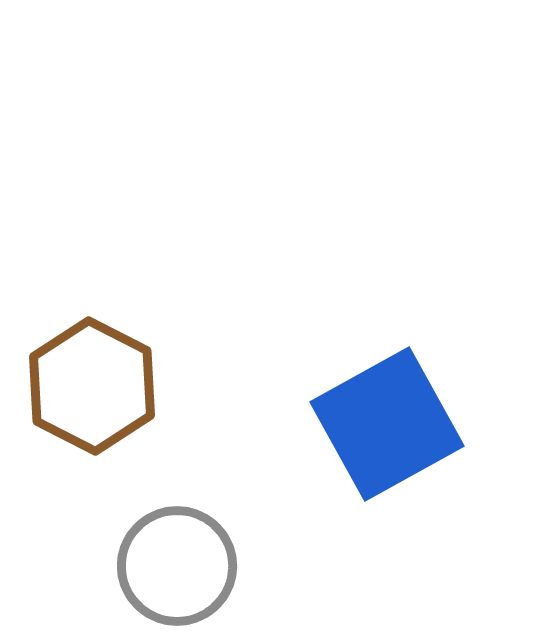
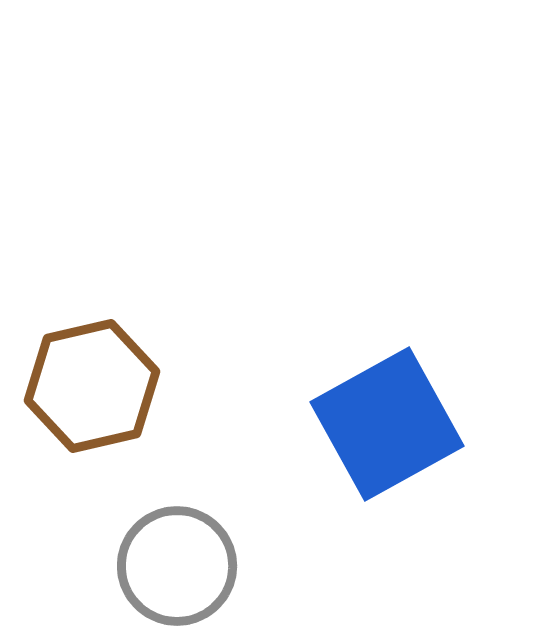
brown hexagon: rotated 20 degrees clockwise
